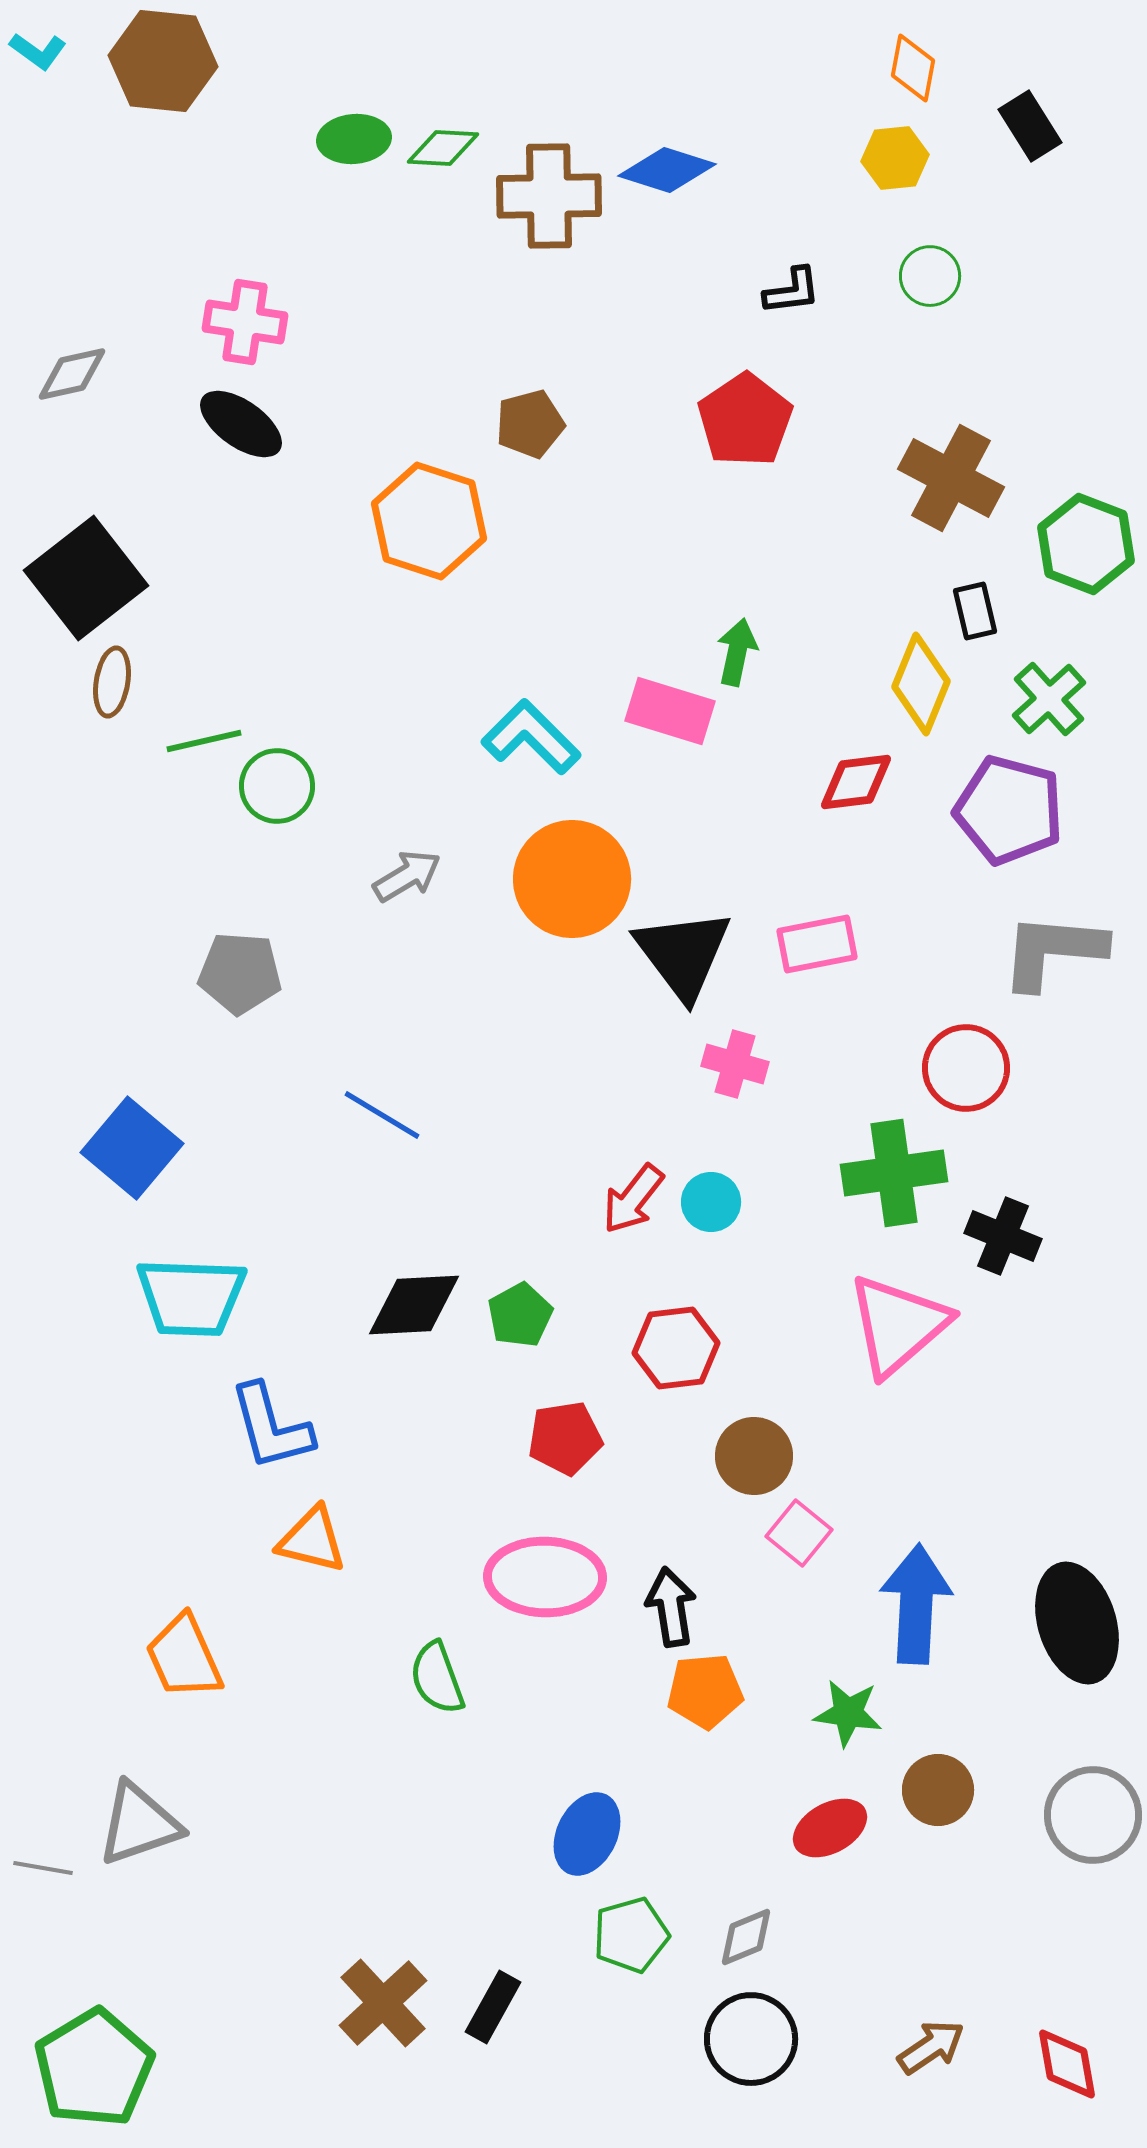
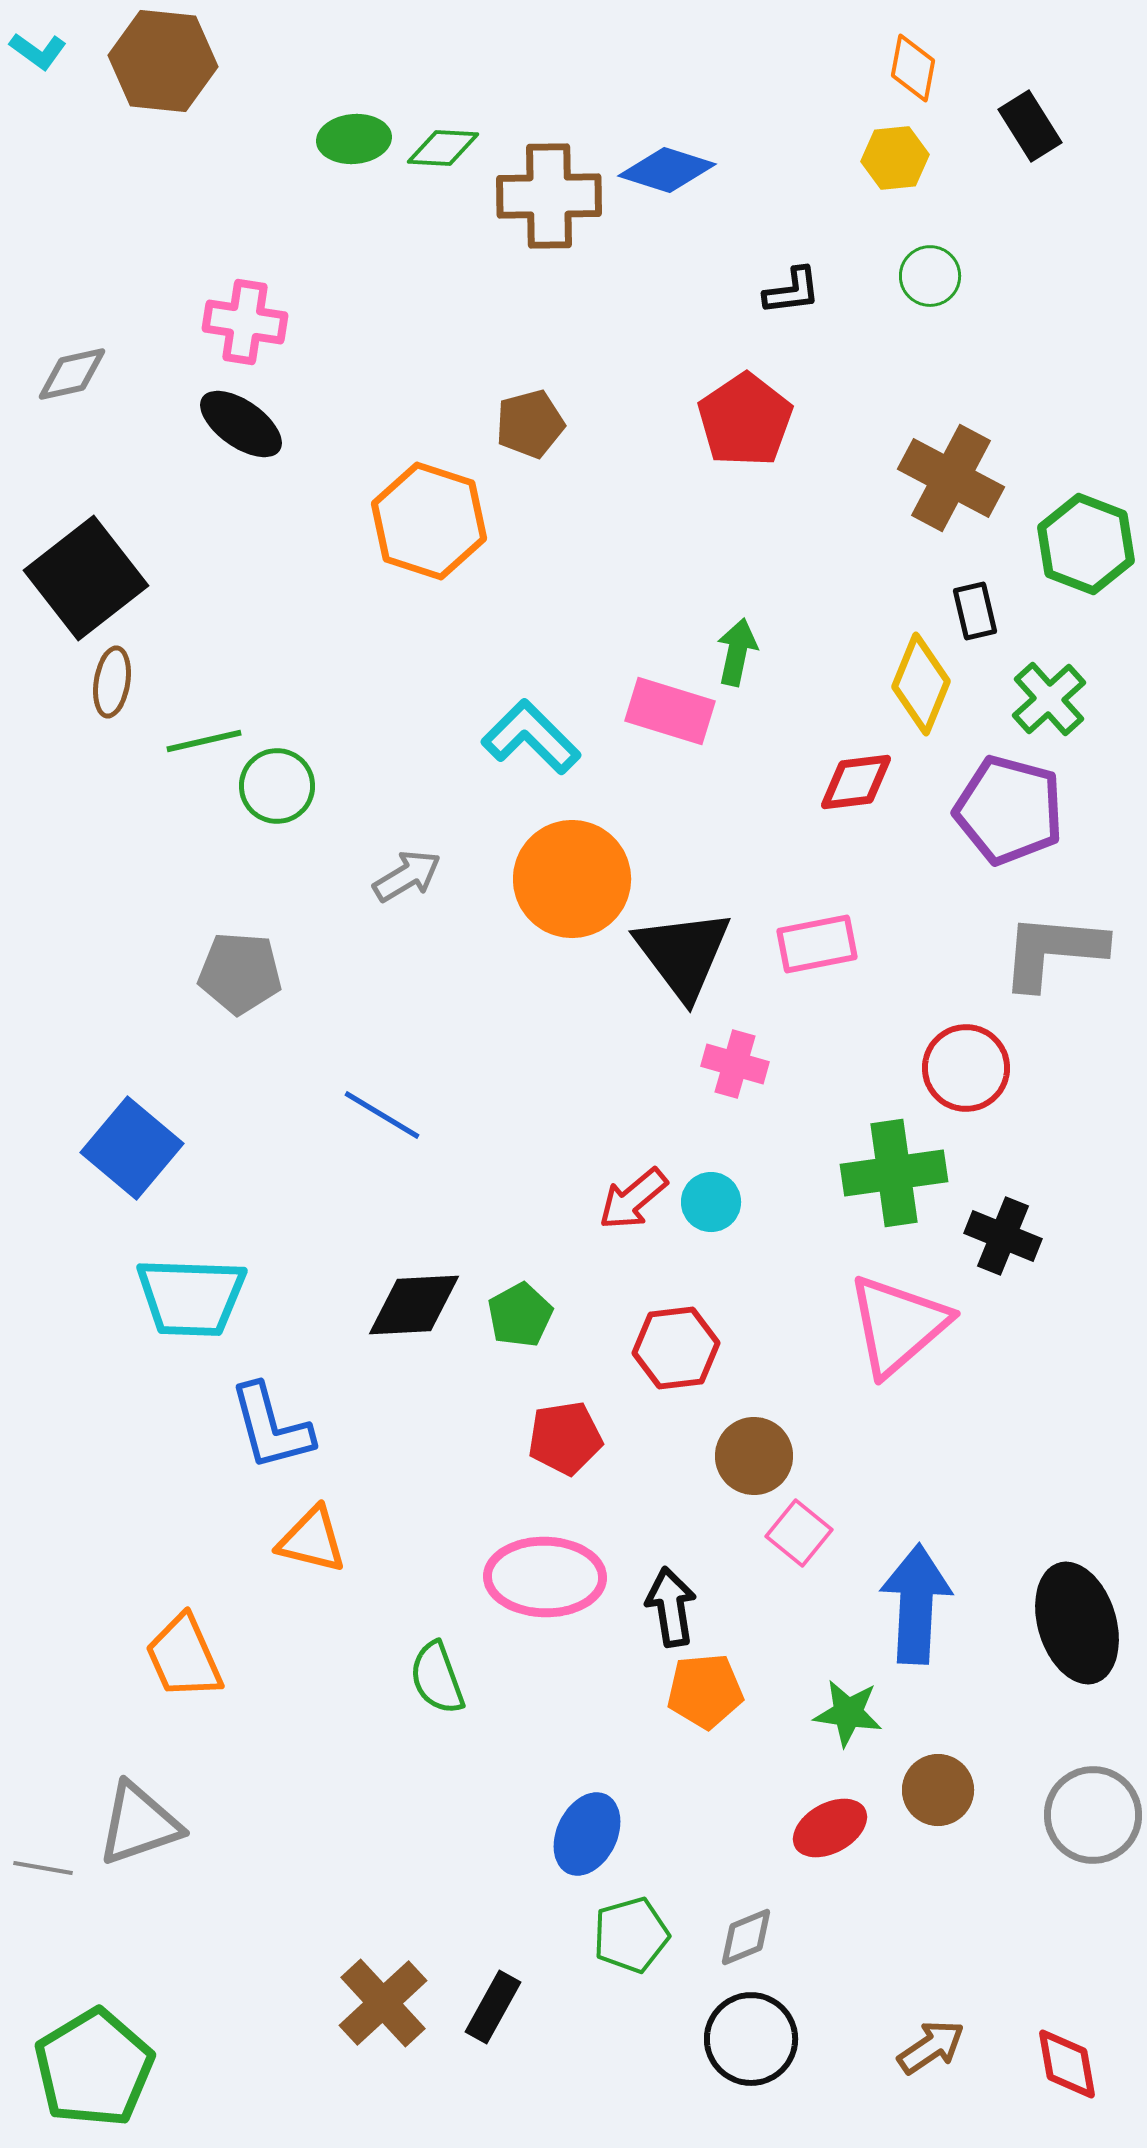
red arrow at (633, 1199): rotated 12 degrees clockwise
